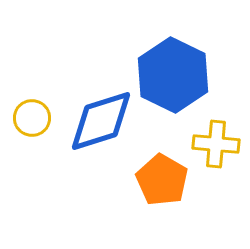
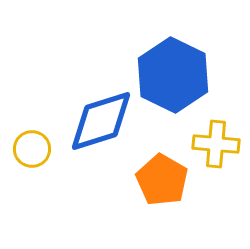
yellow circle: moved 31 px down
